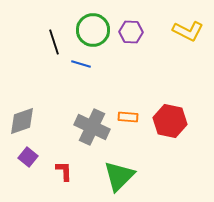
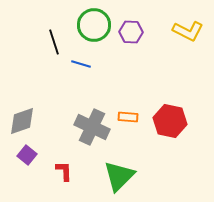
green circle: moved 1 px right, 5 px up
purple square: moved 1 px left, 2 px up
